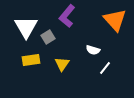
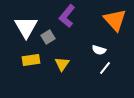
white semicircle: moved 6 px right
